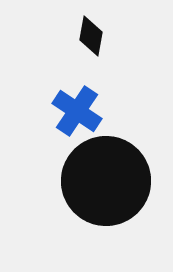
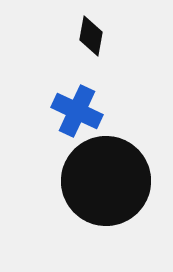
blue cross: rotated 9 degrees counterclockwise
